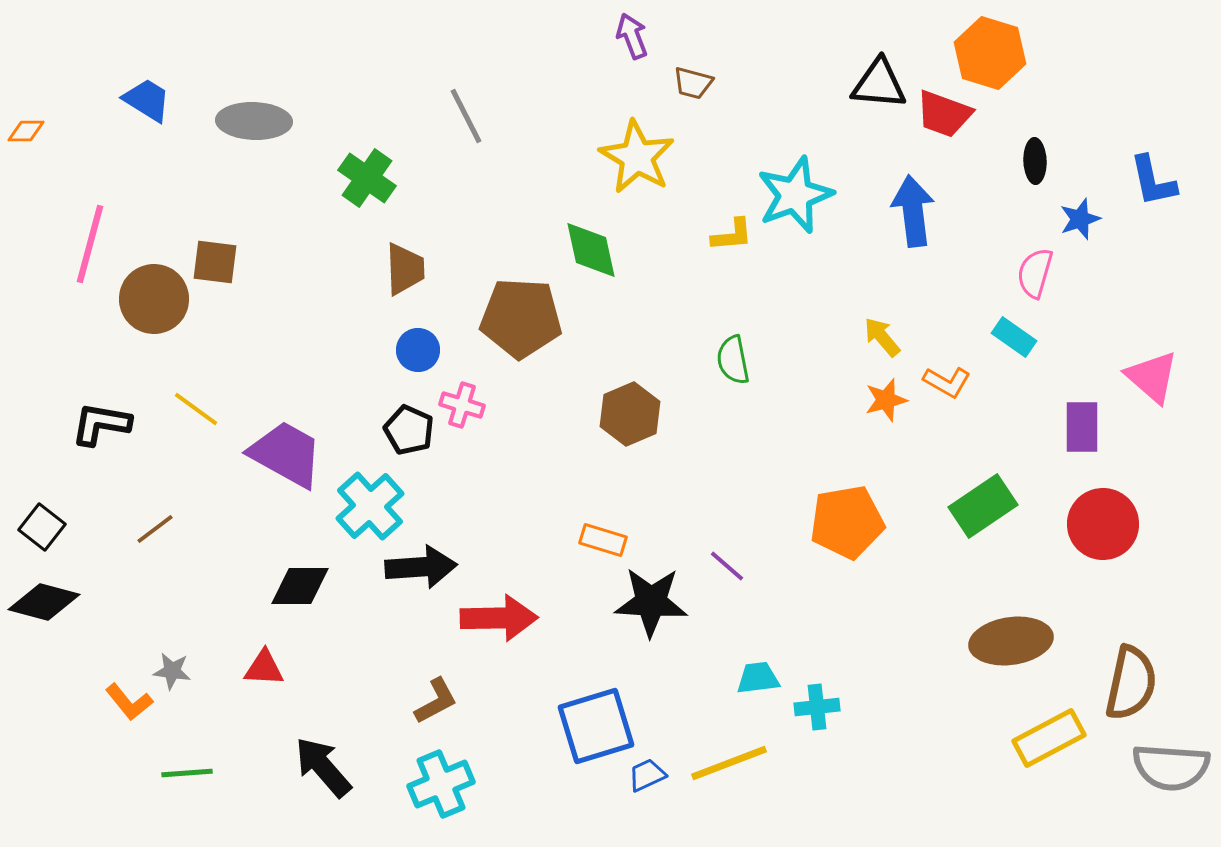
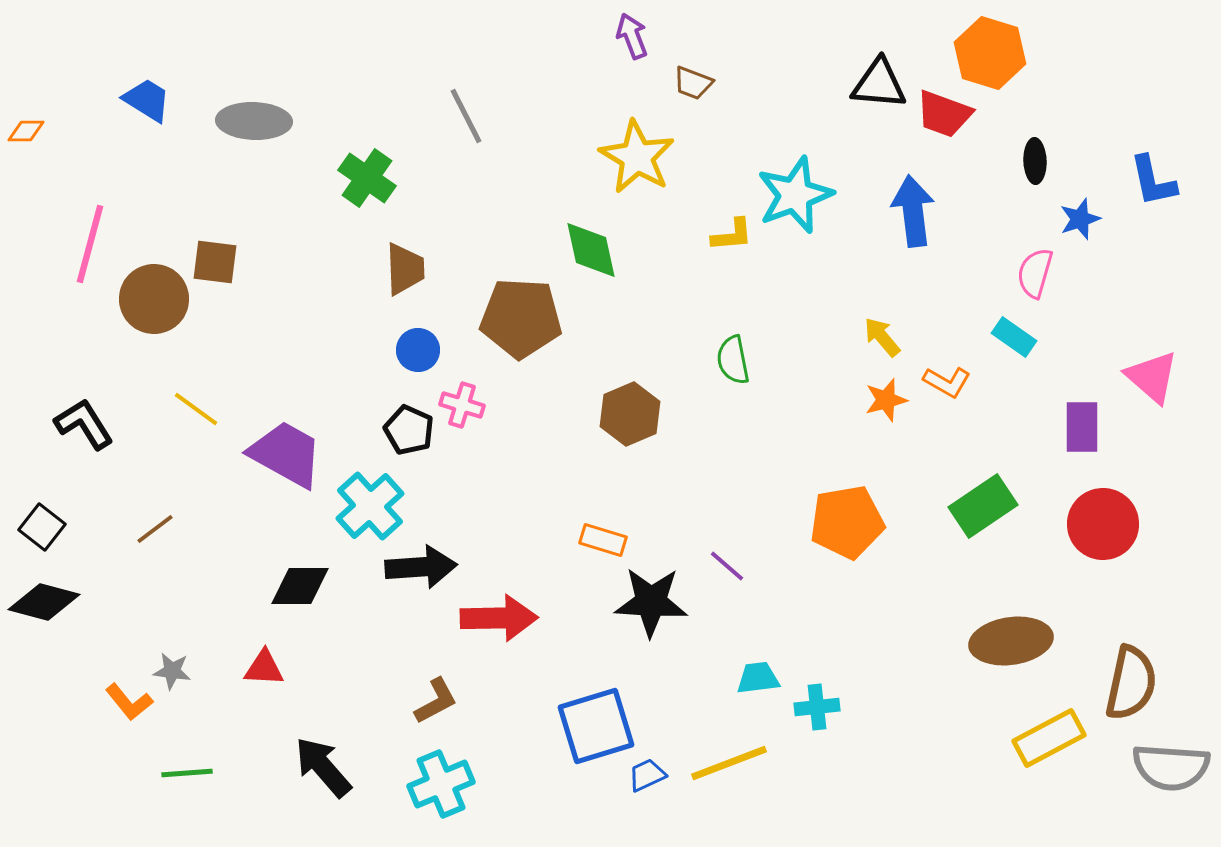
brown trapezoid at (693, 83): rotated 6 degrees clockwise
black L-shape at (101, 424): moved 17 px left; rotated 48 degrees clockwise
